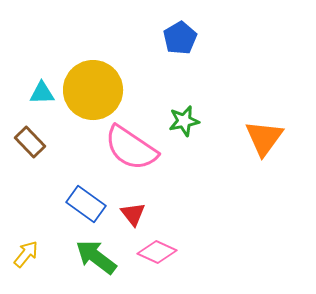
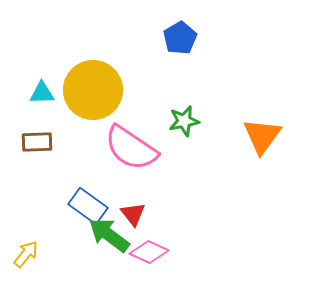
orange triangle: moved 2 px left, 2 px up
brown rectangle: moved 7 px right; rotated 48 degrees counterclockwise
blue rectangle: moved 2 px right, 2 px down
pink diamond: moved 8 px left
green arrow: moved 13 px right, 22 px up
